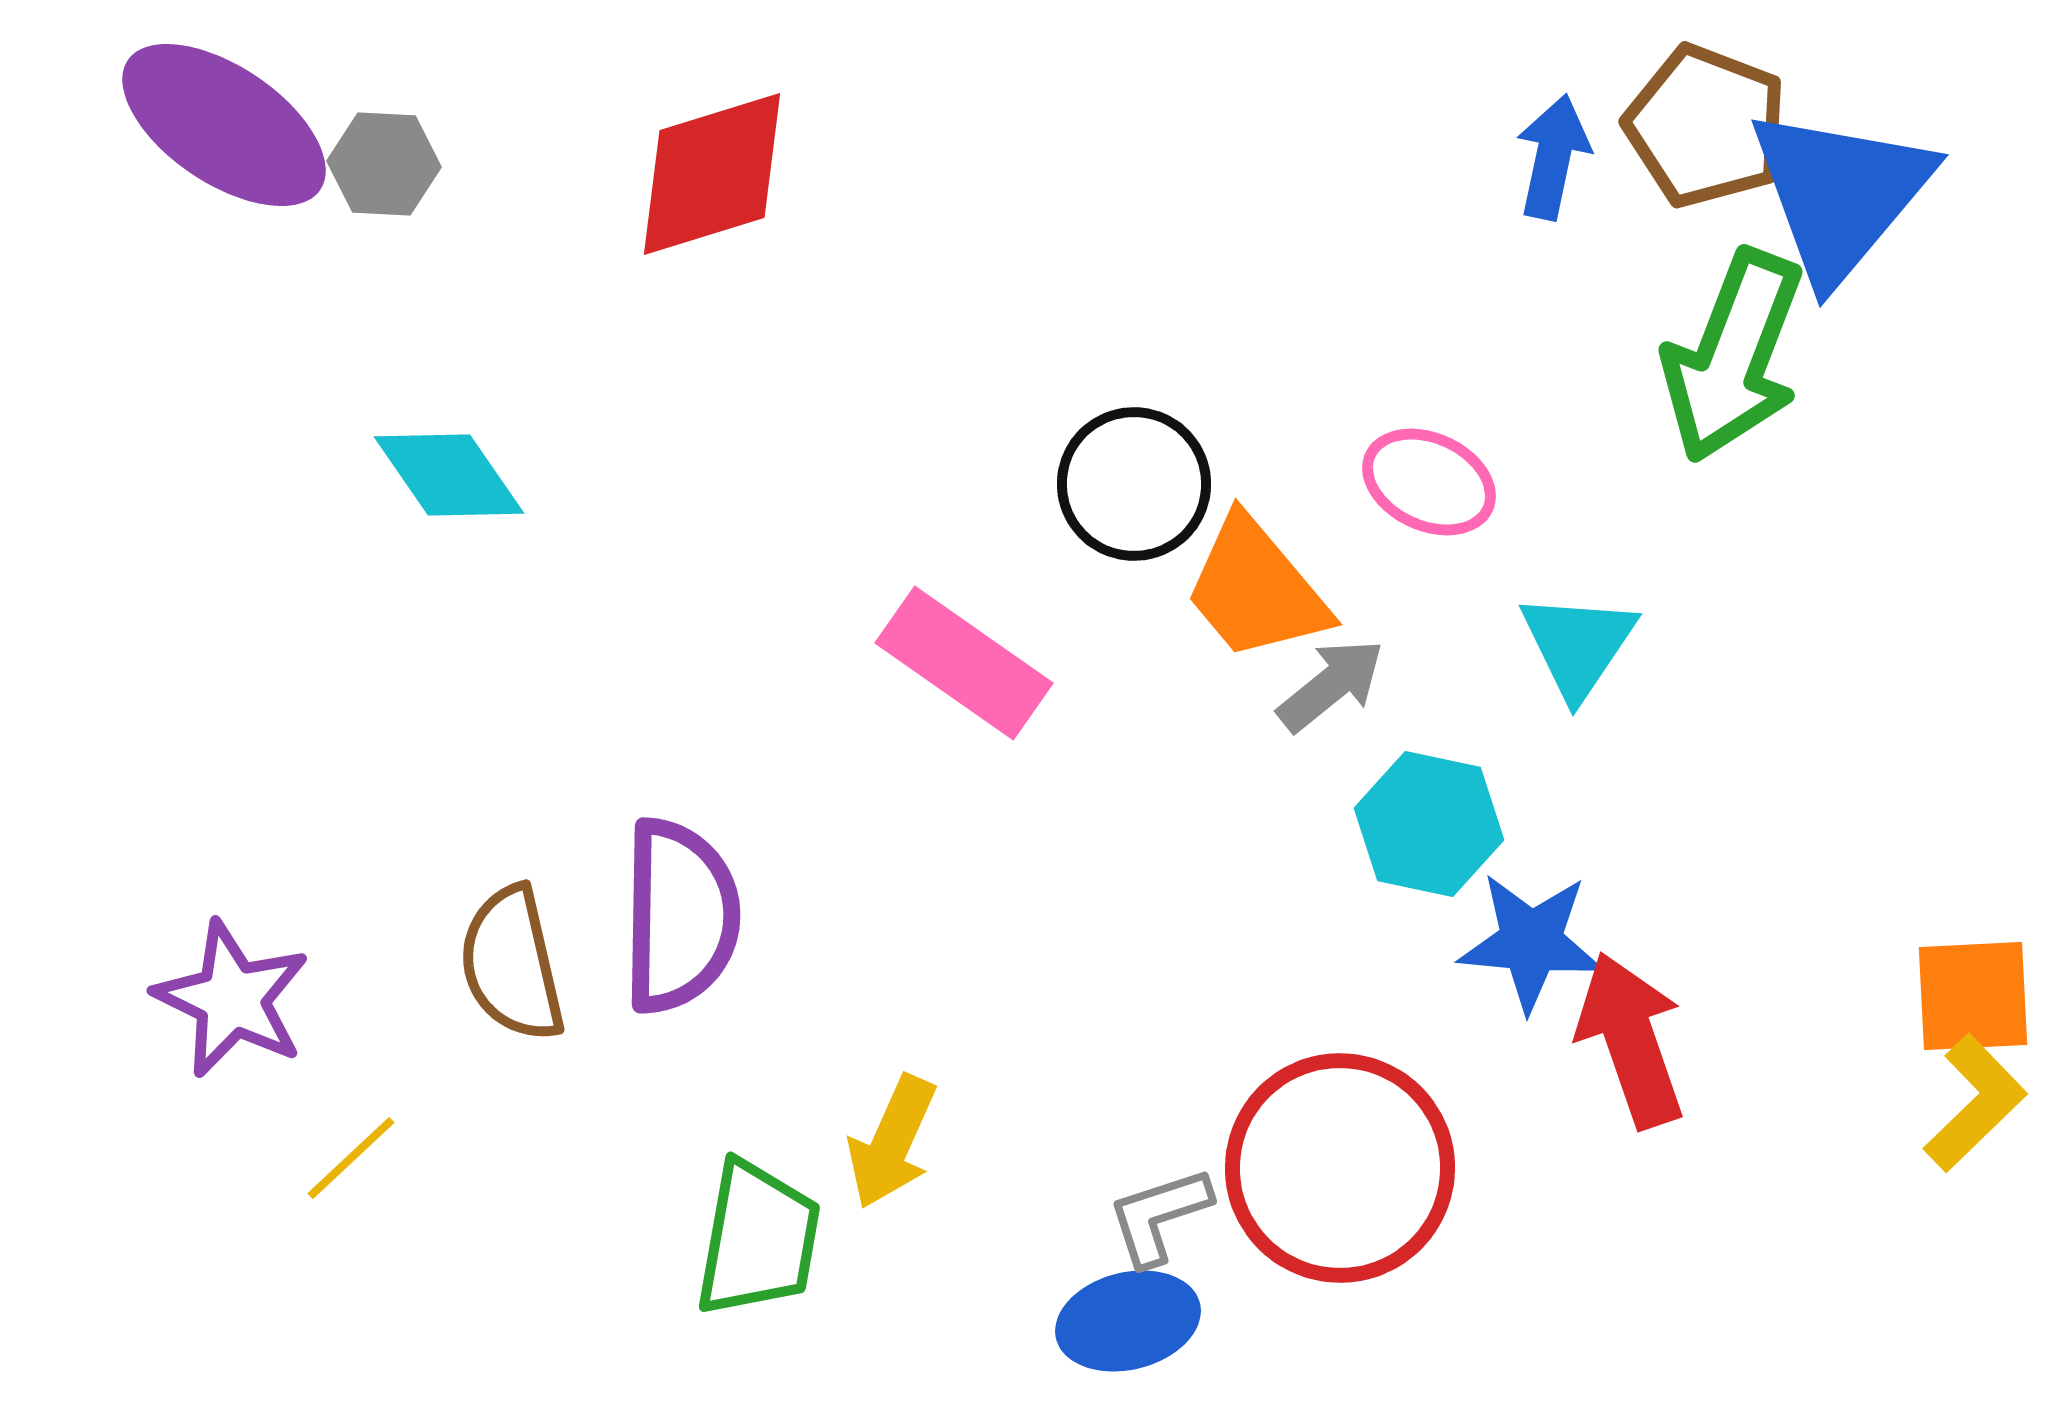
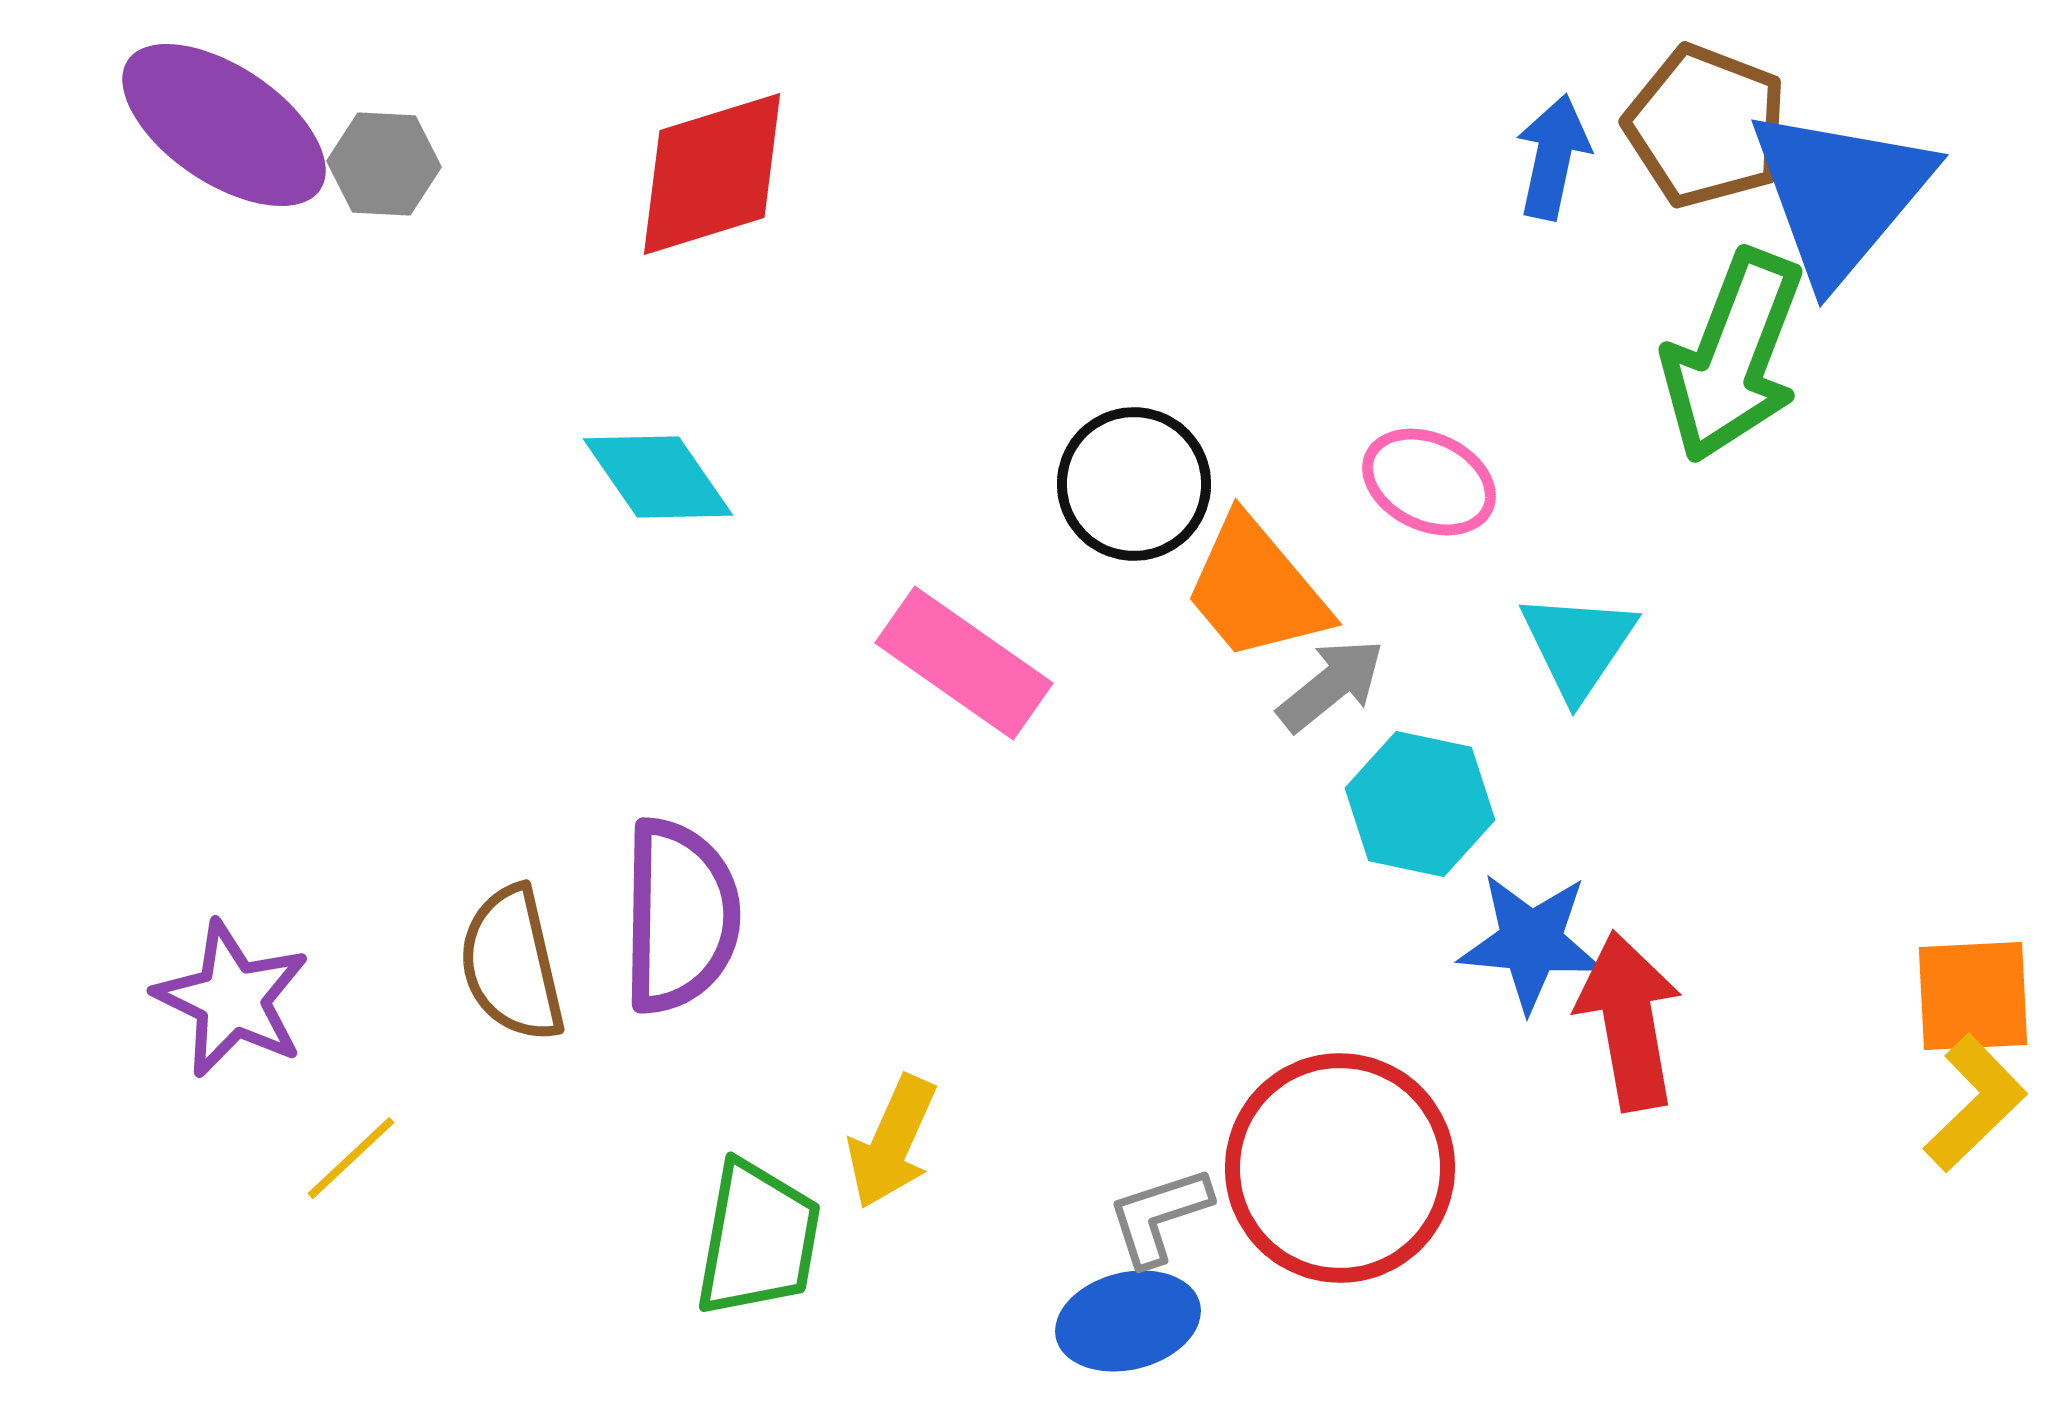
cyan diamond: moved 209 px right, 2 px down
cyan hexagon: moved 9 px left, 20 px up
red arrow: moved 2 px left, 19 px up; rotated 9 degrees clockwise
